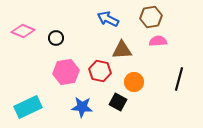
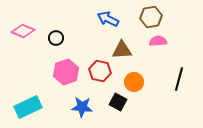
pink hexagon: rotated 10 degrees counterclockwise
